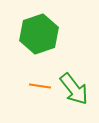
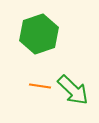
green arrow: moved 1 px left, 1 px down; rotated 8 degrees counterclockwise
